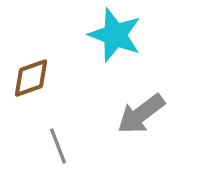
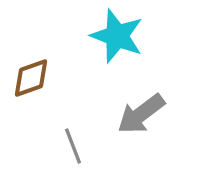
cyan star: moved 2 px right, 1 px down
gray line: moved 15 px right
